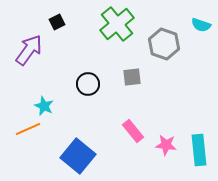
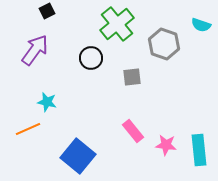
black square: moved 10 px left, 11 px up
purple arrow: moved 6 px right
black circle: moved 3 px right, 26 px up
cyan star: moved 3 px right, 4 px up; rotated 12 degrees counterclockwise
